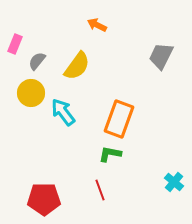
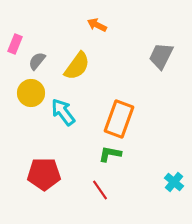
red line: rotated 15 degrees counterclockwise
red pentagon: moved 25 px up
